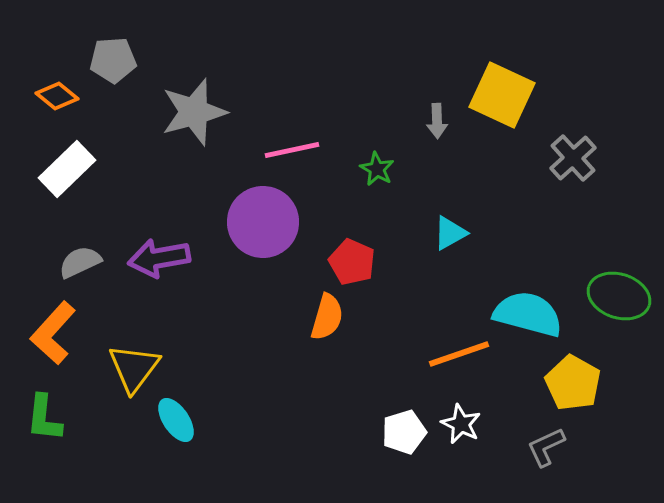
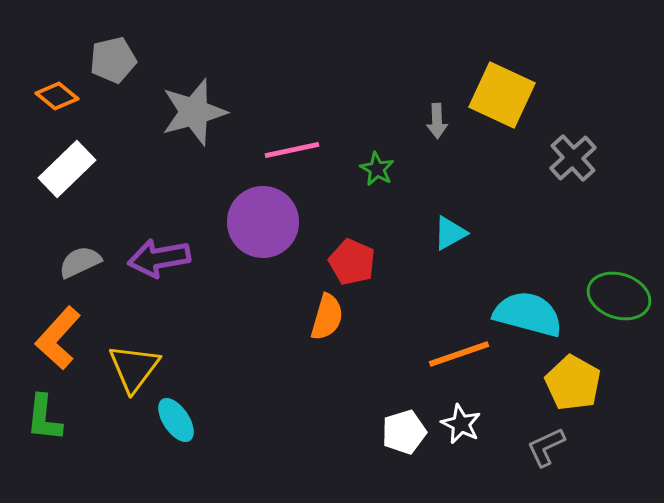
gray pentagon: rotated 9 degrees counterclockwise
orange L-shape: moved 5 px right, 5 px down
